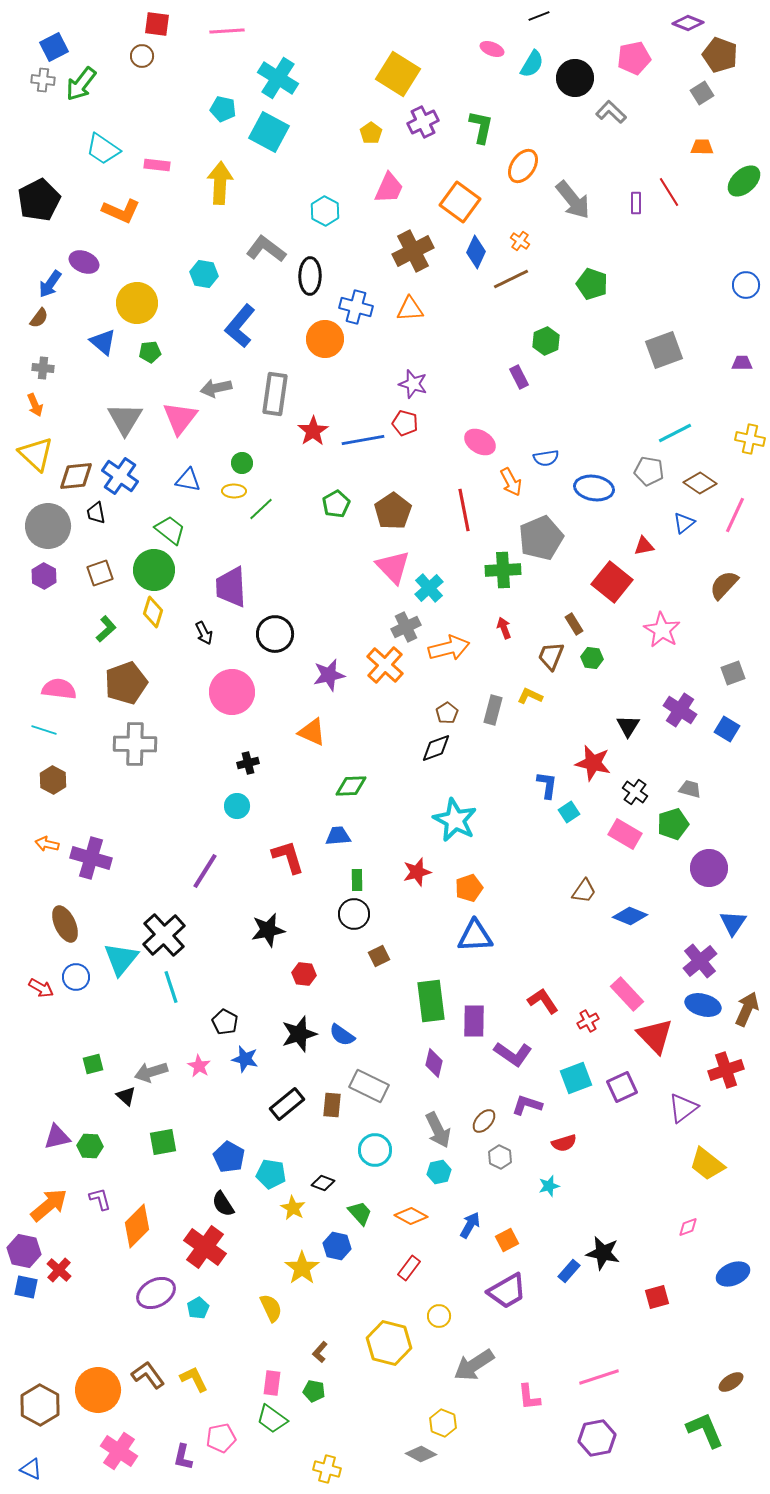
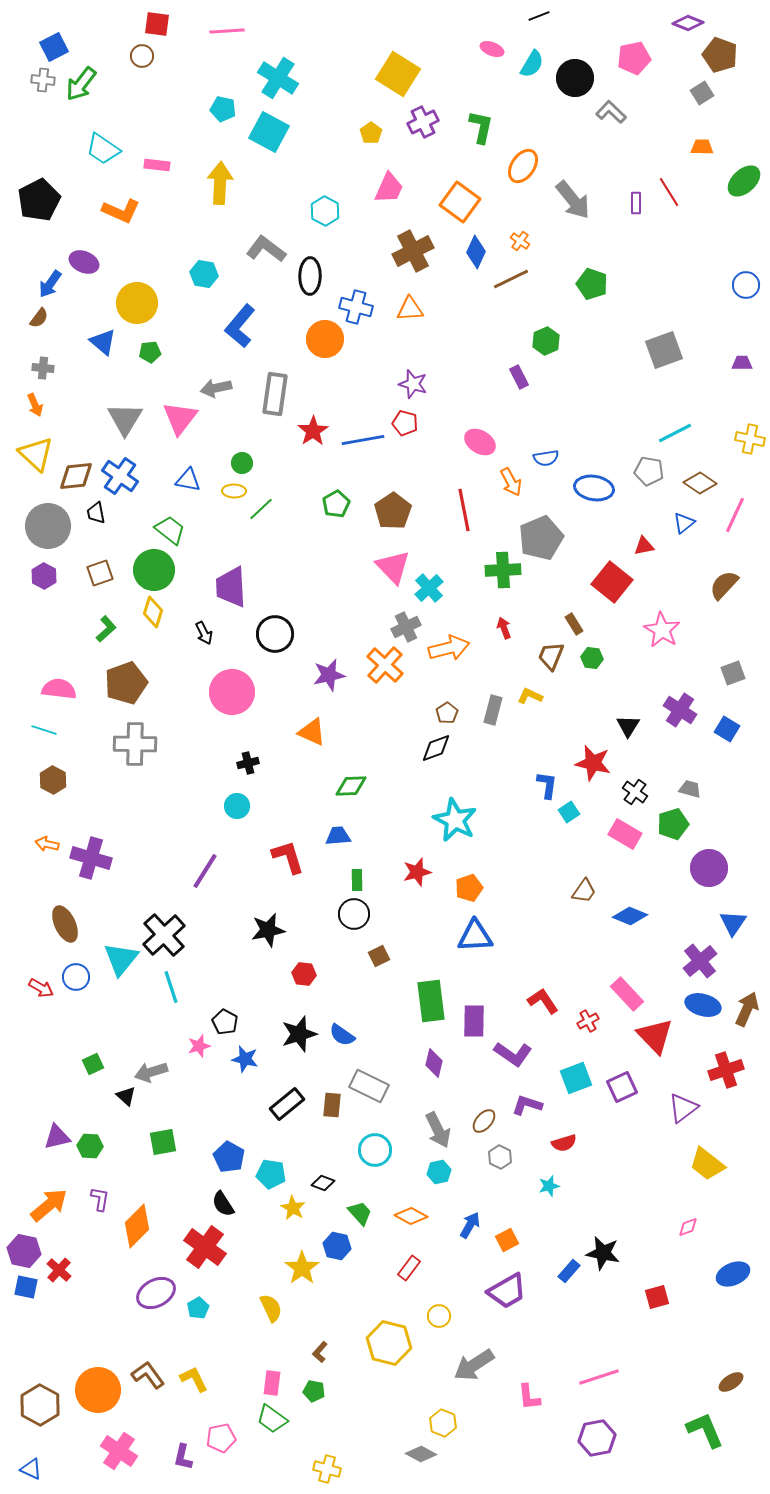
green square at (93, 1064): rotated 10 degrees counterclockwise
pink star at (199, 1066): moved 20 px up; rotated 25 degrees clockwise
purple L-shape at (100, 1199): rotated 25 degrees clockwise
